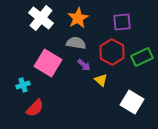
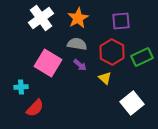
white cross: rotated 15 degrees clockwise
purple square: moved 1 px left, 1 px up
gray semicircle: moved 1 px right, 1 px down
purple arrow: moved 4 px left
yellow triangle: moved 4 px right, 2 px up
cyan cross: moved 2 px left, 2 px down; rotated 16 degrees clockwise
white square: moved 1 px down; rotated 20 degrees clockwise
